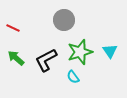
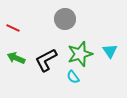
gray circle: moved 1 px right, 1 px up
green star: moved 2 px down
green arrow: rotated 18 degrees counterclockwise
